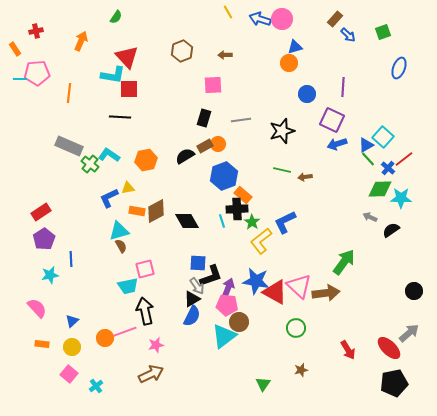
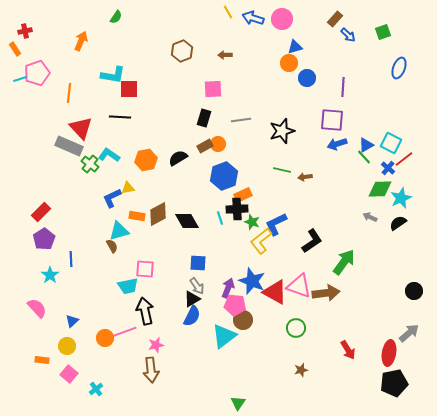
blue arrow at (260, 19): moved 7 px left, 1 px up
red cross at (36, 31): moved 11 px left
red triangle at (127, 57): moved 46 px left, 71 px down
pink pentagon at (37, 73): rotated 15 degrees counterclockwise
cyan line at (20, 79): rotated 16 degrees counterclockwise
pink square at (213, 85): moved 4 px down
blue circle at (307, 94): moved 16 px up
purple square at (332, 120): rotated 20 degrees counterclockwise
cyan square at (383, 137): moved 8 px right, 6 px down; rotated 15 degrees counterclockwise
black semicircle at (185, 156): moved 7 px left, 2 px down
green line at (368, 159): moved 4 px left, 2 px up
orange rectangle at (243, 195): rotated 66 degrees counterclockwise
blue L-shape at (109, 198): moved 3 px right
cyan star at (401, 198): rotated 25 degrees counterclockwise
orange rectangle at (137, 211): moved 5 px down
brown diamond at (156, 211): moved 2 px right, 3 px down
red rectangle at (41, 212): rotated 12 degrees counterclockwise
cyan line at (222, 221): moved 2 px left, 3 px up
green star at (252, 222): rotated 14 degrees counterclockwise
blue L-shape at (285, 222): moved 9 px left, 2 px down
black semicircle at (391, 230): moved 7 px right, 7 px up
brown semicircle at (121, 246): moved 9 px left
pink square at (145, 269): rotated 18 degrees clockwise
cyan star at (50, 275): rotated 24 degrees counterclockwise
black L-shape at (211, 276): moved 101 px right, 35 px up; rotated 15 degrees counterclockwise
blue star at (256, 281): moved 4 px left; rotated 12 degrees clockwise
pink triangle at (299, 286): rotated 24 degrees counterclockwise
pink pentagon at (227, 305): moved 8 px right
brown circle at (239, 322): moved 4 px right, 2 px up
orange rectangle at (42, 344): moved 16 px down
yellow circle at (72, 347): moved 5 px left, 1 px up
red ellipse at (389, 348): moved 5 px down; rotated 55 degrees clockwise
brown arrow at (151, 374): moved 4 px up; rotated 110 degrees clockwise
green triangle at (263, 384): moved 25 px left, 19 px down
cyan cross at (96, 386): moved 3 px down
